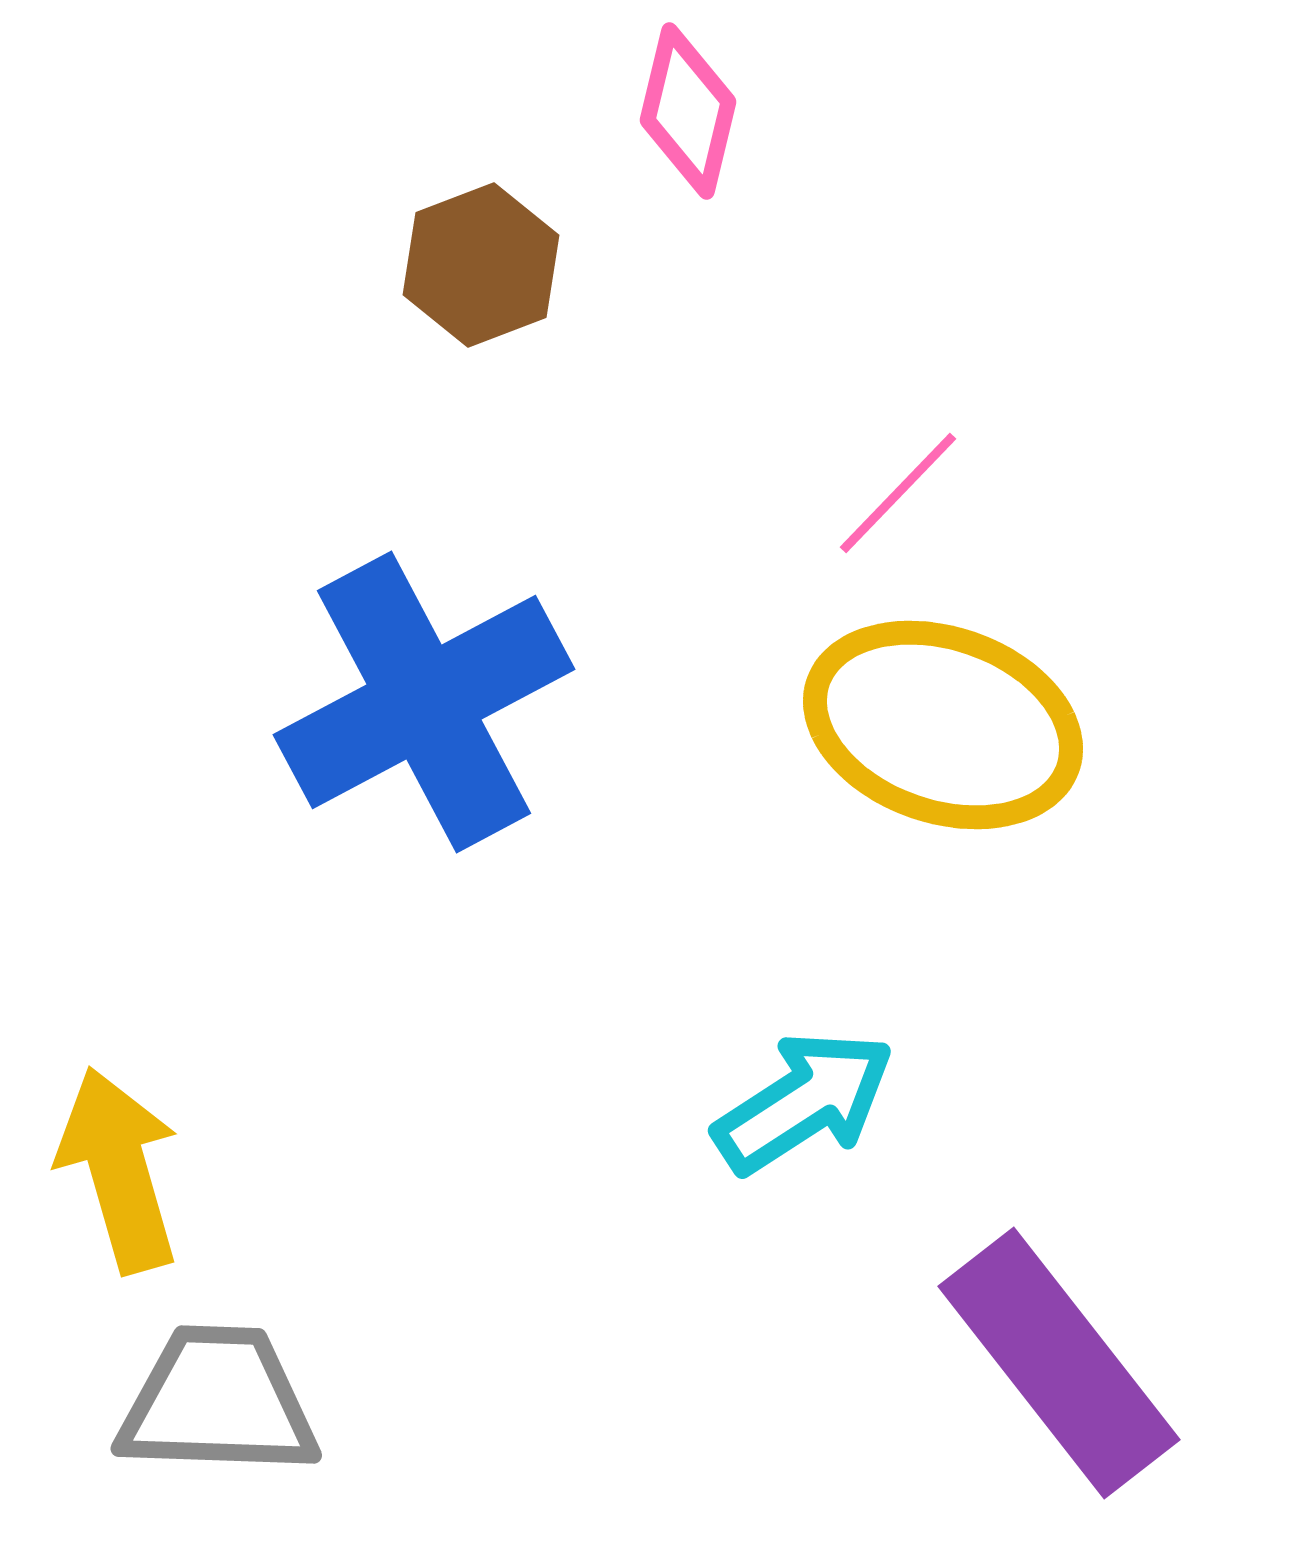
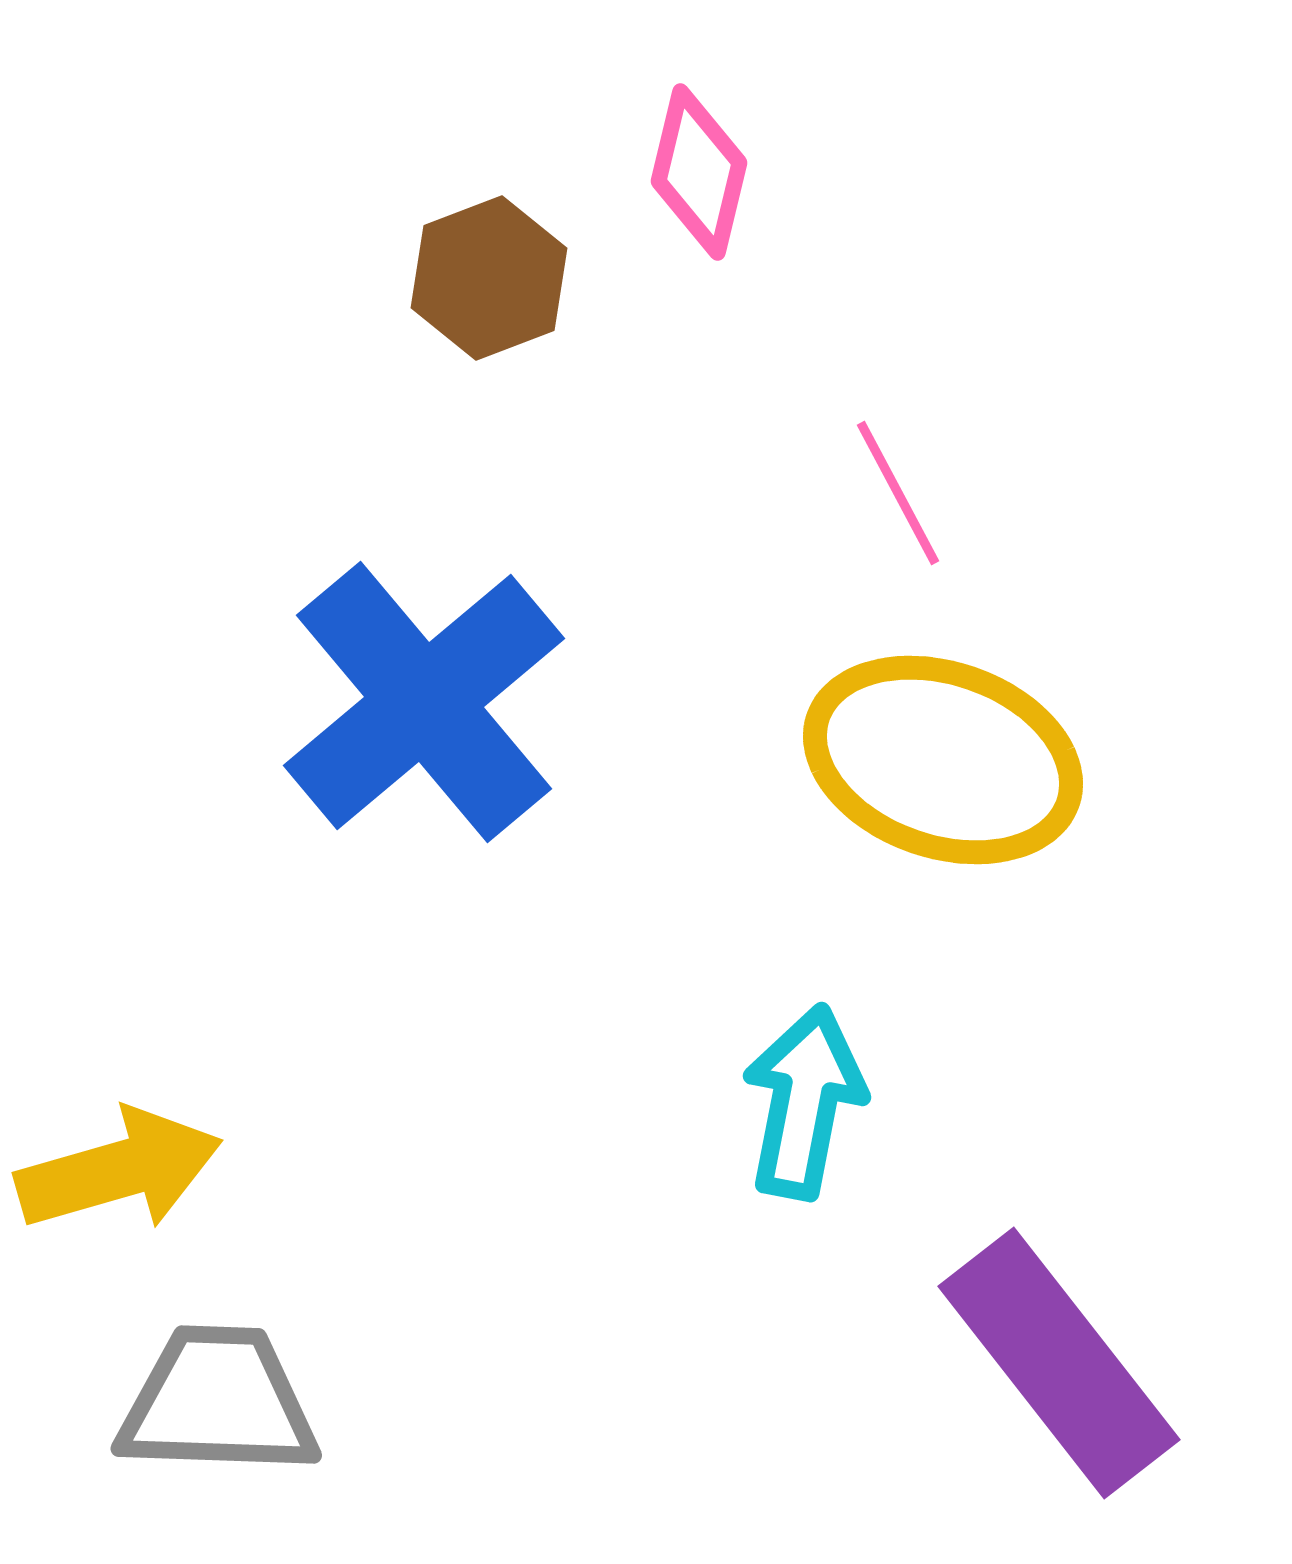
pink diamond: moved 11 px right, 61 px down
brown hexagon: moved 8 px right, 13 px down
pink line: rotated 72 degrees counterclockwise
blue cross: rotated 12 degrees counterclockwise
yellow ellipse: moved 35 px down
cyan arrow: rotated 46 degrees counterclockwise
yellow arrow: rotated 90 degrees clockwise
